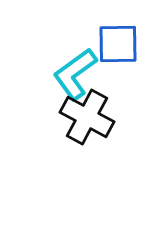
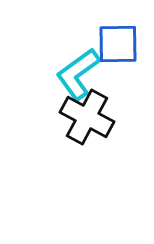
cyan L-shape: moved 3 px right
